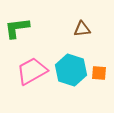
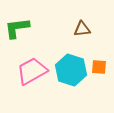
orange square: moved 6 px up
